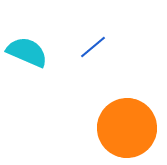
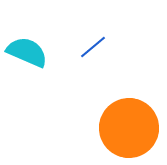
orange circle: moved 2 px right
